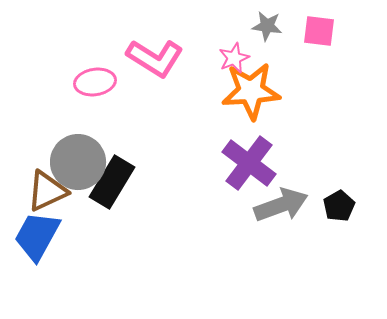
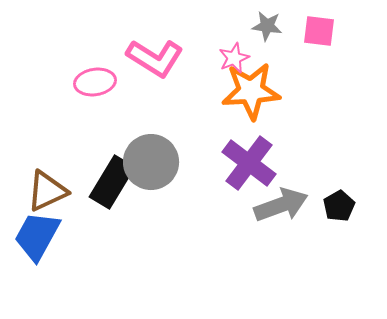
gray circle: moved 73 px right
